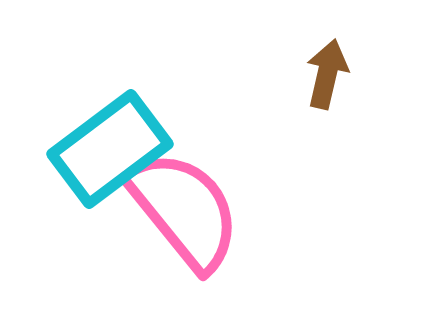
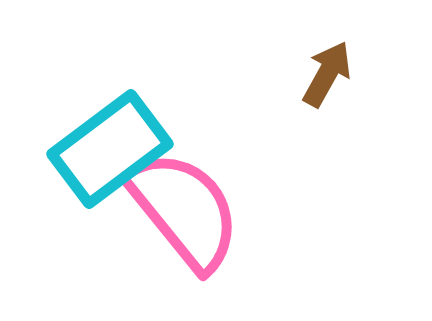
brown arrow: rotated 16 degrees clockwise
